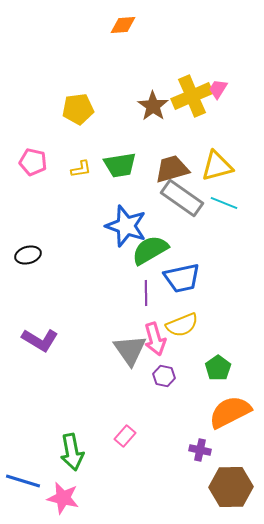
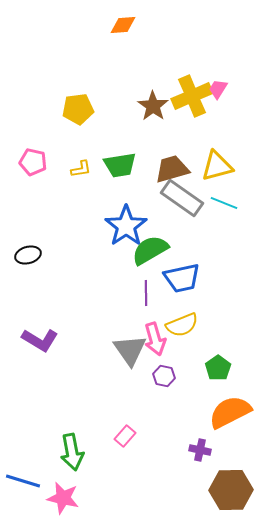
blue star: rotated 18 degrees clockwise
brown hexagon: moved 3 px down
